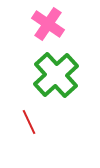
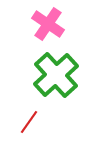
red line: rotated 60 degrees clockwise
